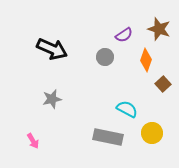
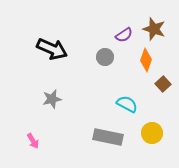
brown star: moved 5 px left
cyan semicircle: moved 5 px up
